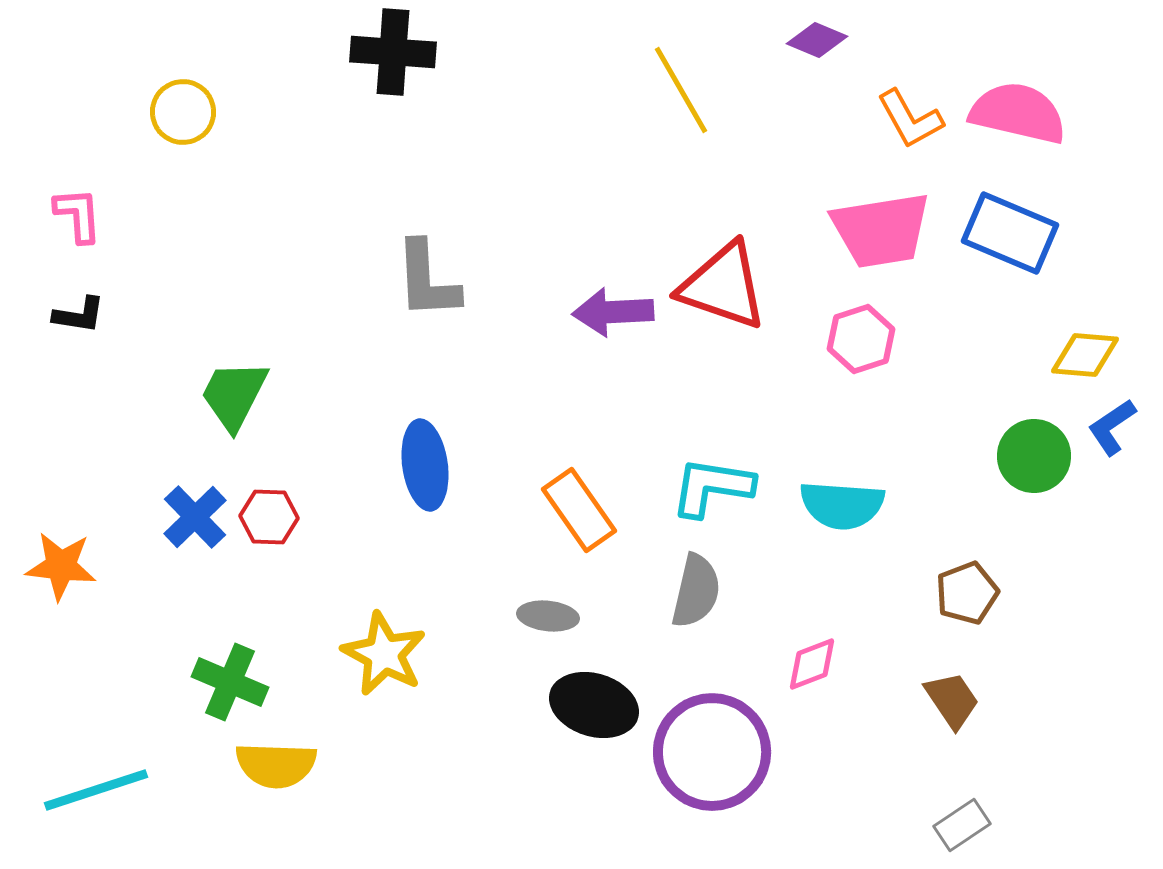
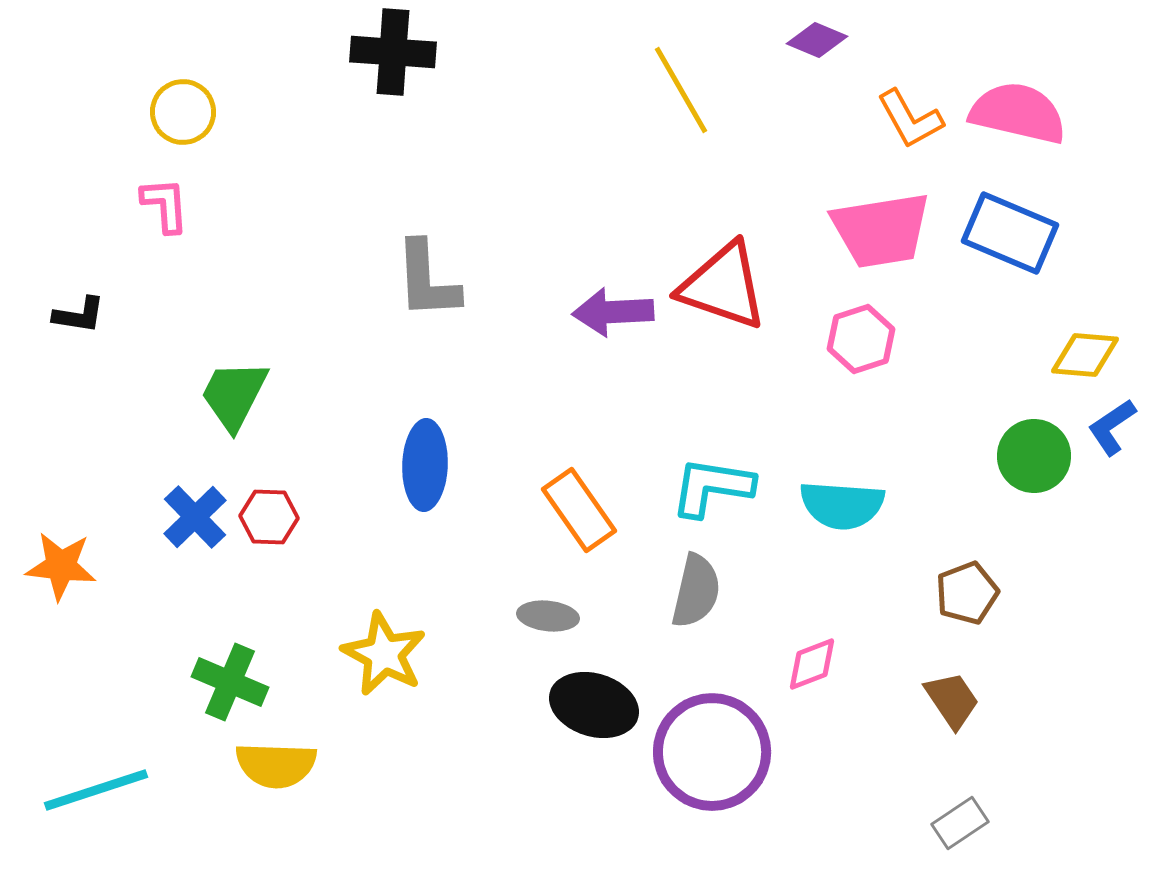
pink L-shape: moved 87 px right, 10 px up
blue ellipse: rotated 10 degrees clockwise
gray rectangle: moved 2 px left, 2 px up
